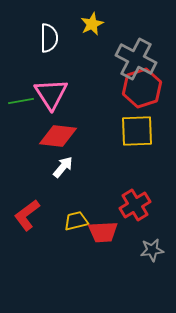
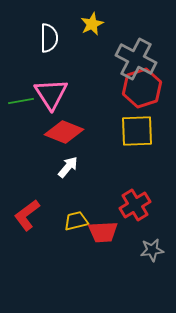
red diamond: moved 6 px right, 4 px up; rotated 15 degrees clockwise
white arrow: moved 5 px right
